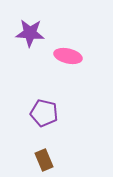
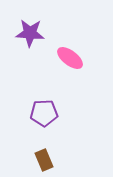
pink ellipse: moved 2 px right, 2 px down; rotated 24 degrees clockwise
purple pentagon: rotated 16 degrees counterclockwise
